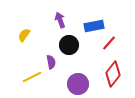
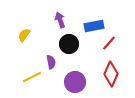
black circle: moved 1 px up
red diamond: moved 2 px left; rotated 15 degrees counterclockwise
purple circle: moved 3 px left, 2 px up
